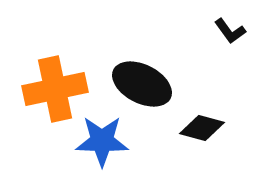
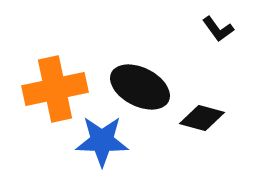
black L-shape: moved 12 px left, 2 px up
black ellipse: moved 2 px left, 3 px down
black diamond: moved 10 px up
